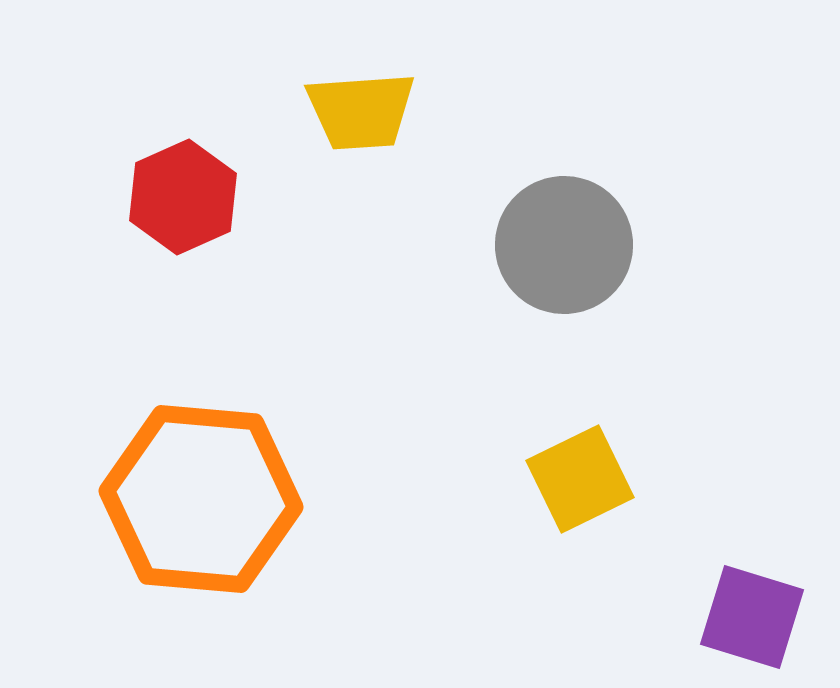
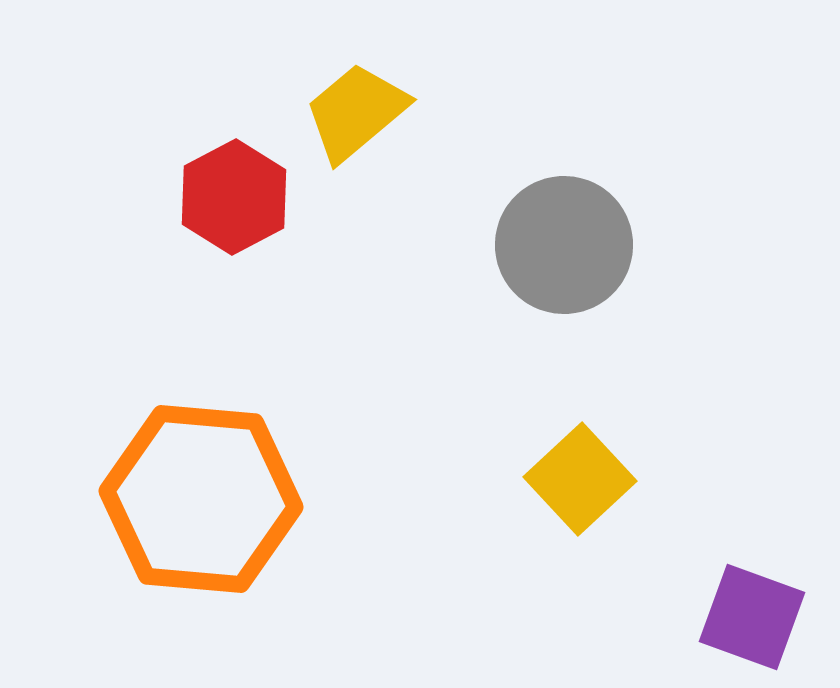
yellow trapezoid: moved 5 px left, 1 px down; rotated 144 degrees clockwise
red hexagon: moved 51 px right; rotated 4 degrees counterclockwise
yellow square: rotated 17 degrees counterclockwise
purple square: rotated 3 degrees clockwise
